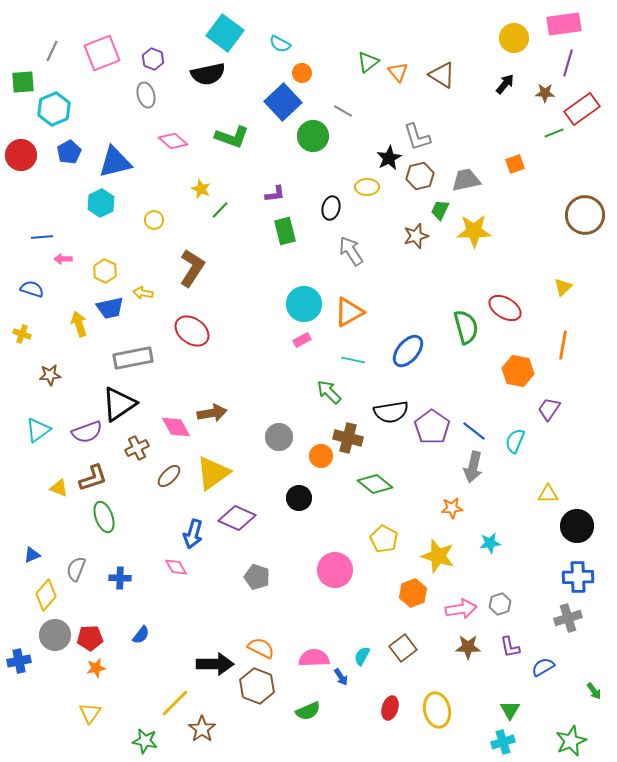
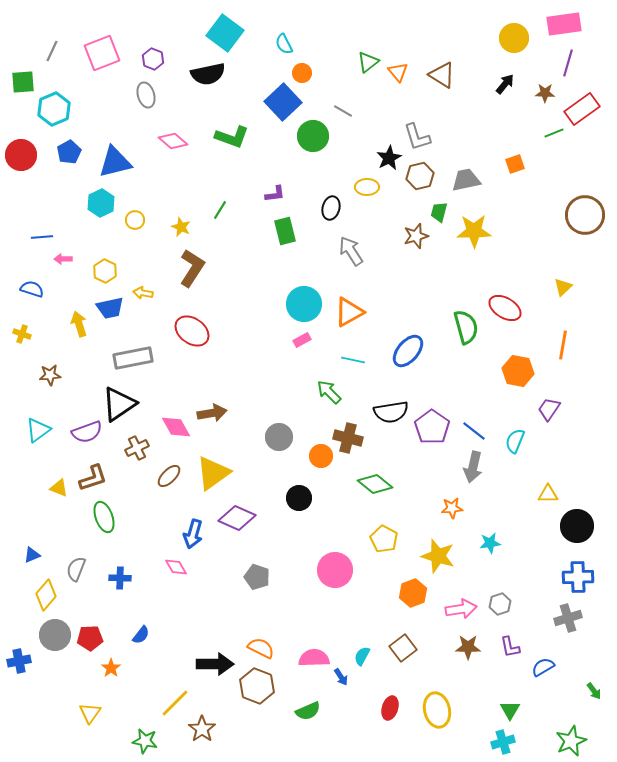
cyan semicircle at (280, 44): moved 4 px right; rotated 35 degrees clockwise
yellow star at (201, 189): moved 20 px left, 38 px down
green line at (220, 210): rotated 12 degrees counterclockwise
green trapezoid at (440, 210): moved 1 px left, 2 px down; rotated 10 degrees counterclockwise
yellow circle at (154, 220): moved 19 px left
orange star at (96, 668): moved 15 px right; rotated 24 degrees counterclockwise
